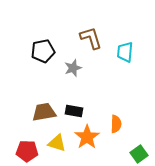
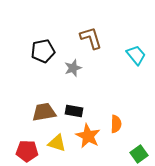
cyan trapezoid: moved 11 px right, 3 px down; rotated 135 degrees clockwise
orange star: moved 1 px right, 1 px up; rotated 10 degrees counterclockwise
